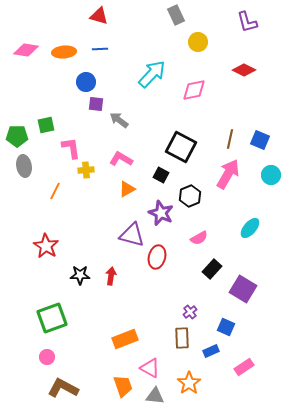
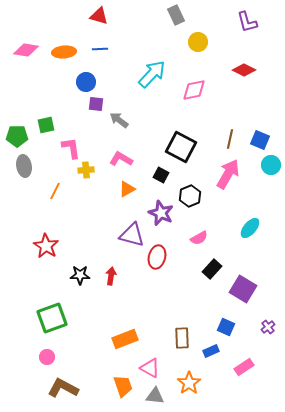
cyan circle at (271, 175): moved 10 px up
purple cross at (190, 312): moved 78 px right, 15 px down
